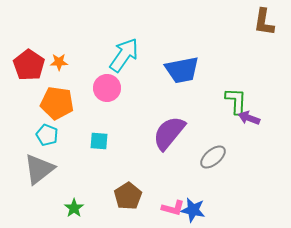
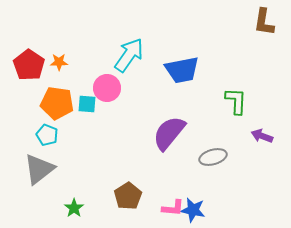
cyan arrow: moved 5 px right
purple arrow: moved 13 px right, 18 px down
cyan square: moved 12 px left, 37 px up
gray ellipse: rotated 24 degrees clockwise
pink L-shape: rotated 10 degrees counterclockwise
